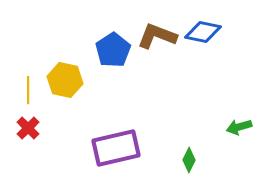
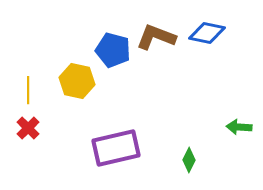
blue diamond: moved 4 px right, 1 px down
brown L-shape: moved 1 px left, 1 px down
blue pentagon: rotated 24 degrees counterclockwise
yellow hexagon: moved 12 px right, 1 px down
green arrow: rotated 20 degrees clockwise
